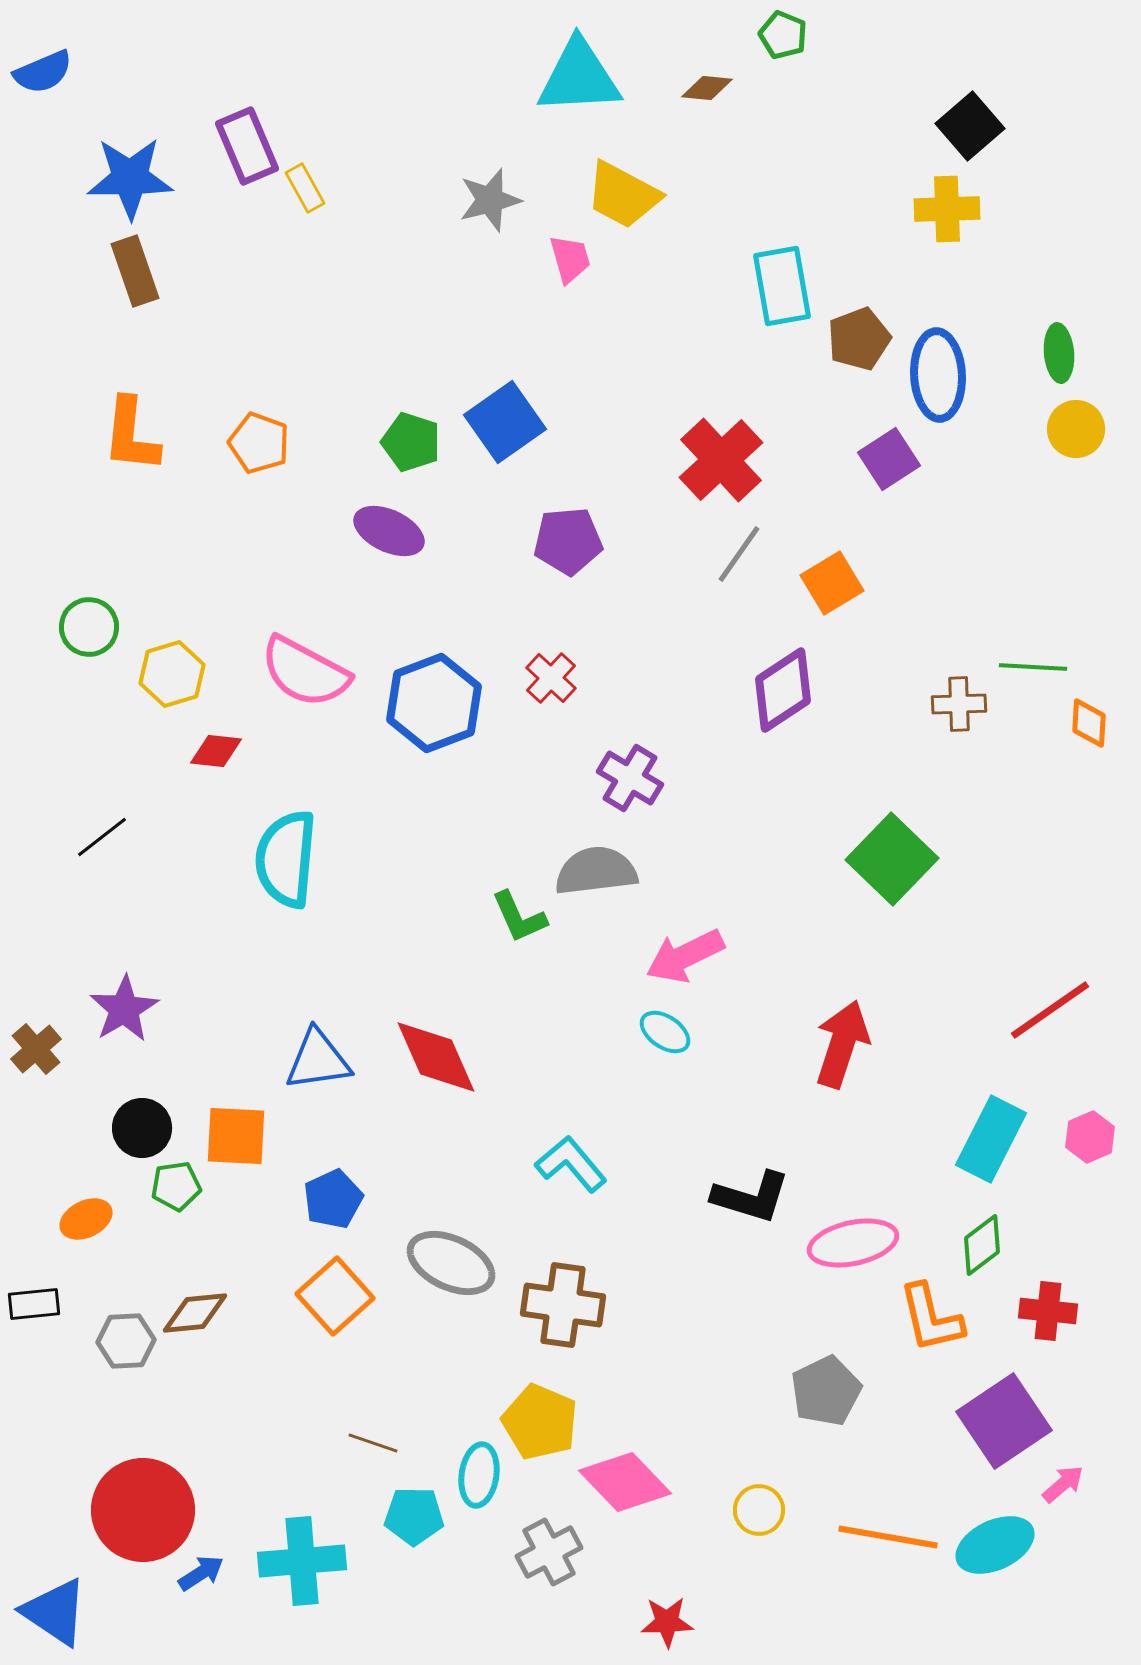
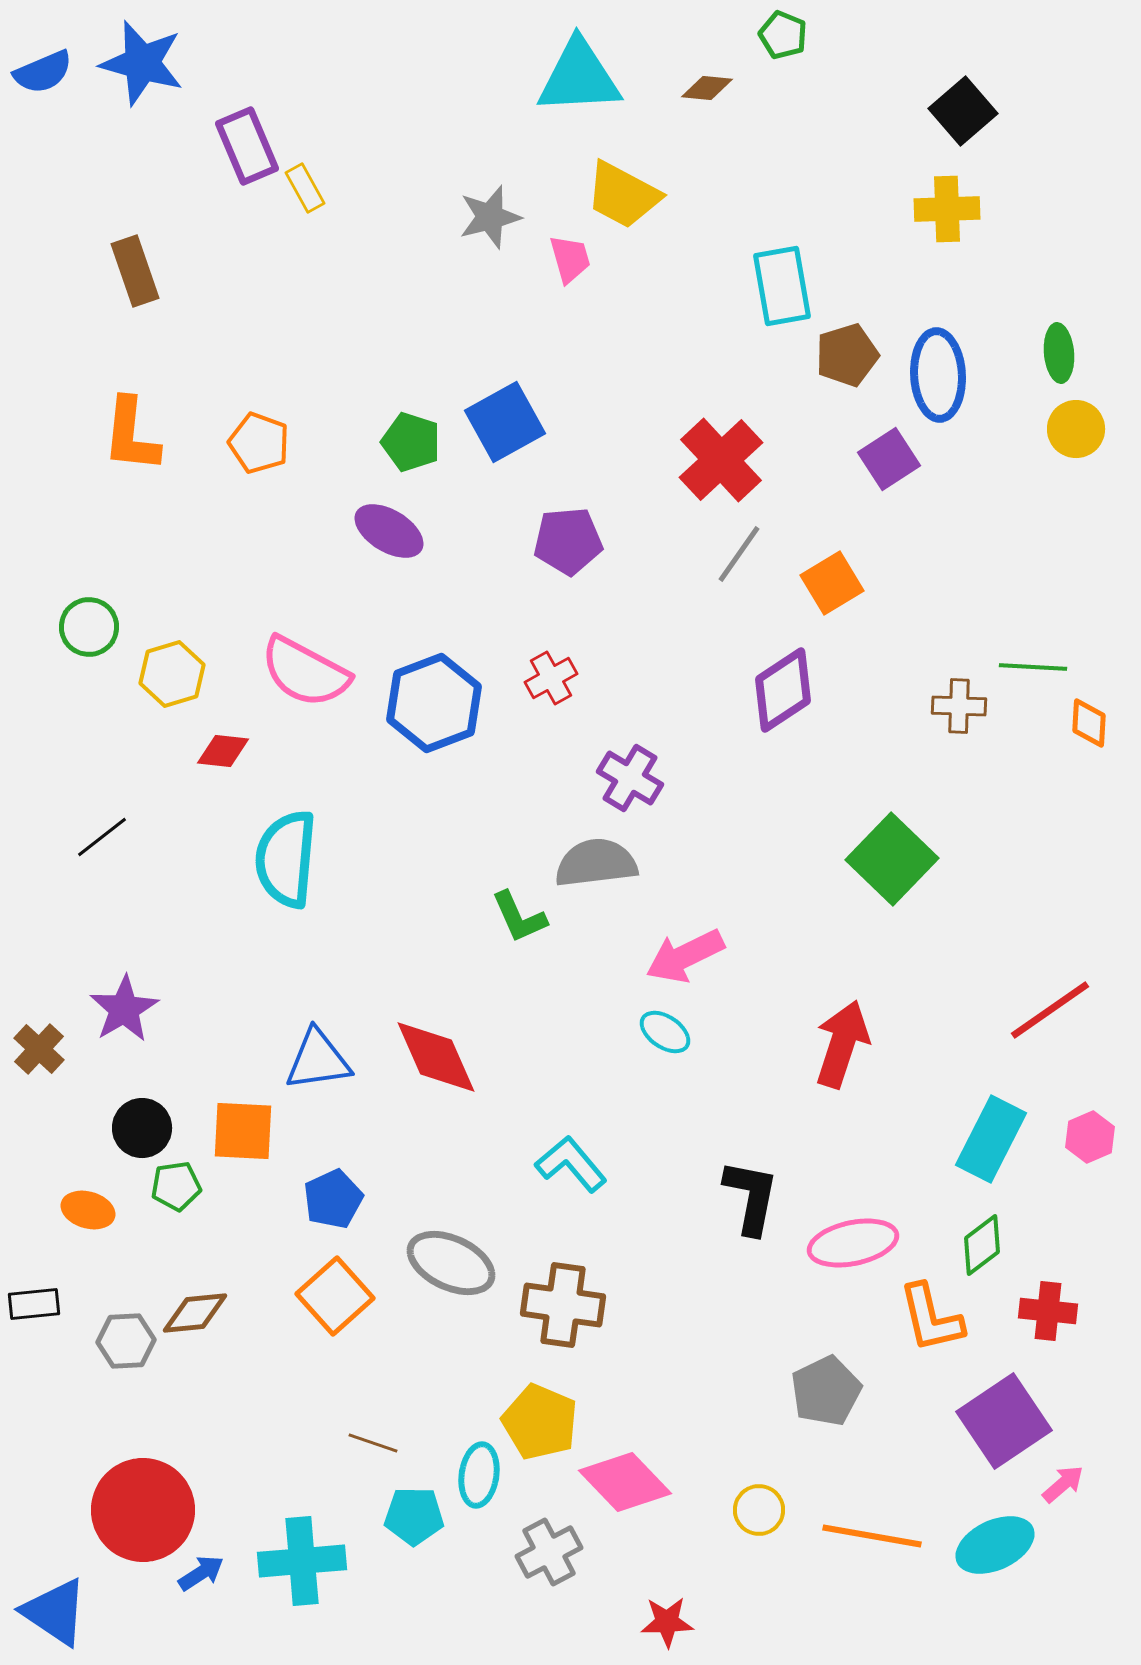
black square at (970, 126): moved 7 px left, 15 px up
blue star at (130, 178): moved 12 px right, 115 px up; rotated 16 degrees clockwise
gray star at (490, 200): moved 17 px down
brown pentagon at (859, 339): moved 12 px left, 16 px down; rotated 4 degrees clockwise
blue square at (505, 422): rotated 6 degrees clockwise
purple ellipse at (389, 531): rotated 6 degrees clockwise
red cross at (551, 678): rotated 18 degrees clockwise
brown cross at (959, 704): moved 2 px down; rotated 4 degrees clockwise
red diamond at (216, 751): moved 7 px right
gray semicircle at (596, 871): moved 8 px up
brown cross at (36, 1049): moved 3 px right; rotated 6 degrees counterclockwise
orange square at (236, 1136): moved 7 px right, 5 px up
black L-shape at (751, 1197): rotated 96 degrees counterclockwise
orange ellipse at (86, 1219): moved 2 px right, 9 px up; rotated 42 degrees clockwise
orange line at (888, 1537): moved 16 px left, 1 px up
